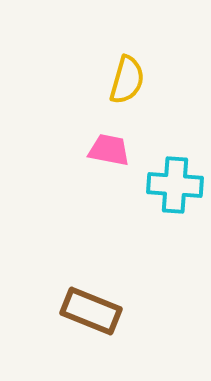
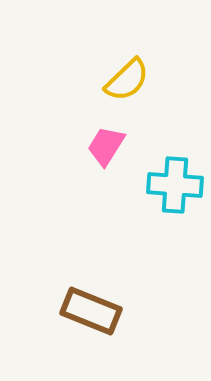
yellow semicircle: rotated 30 degrees clockwise
pink trapezoid: moved 3 px left, 4 px up; rotated 69 degrees counterclockwise
